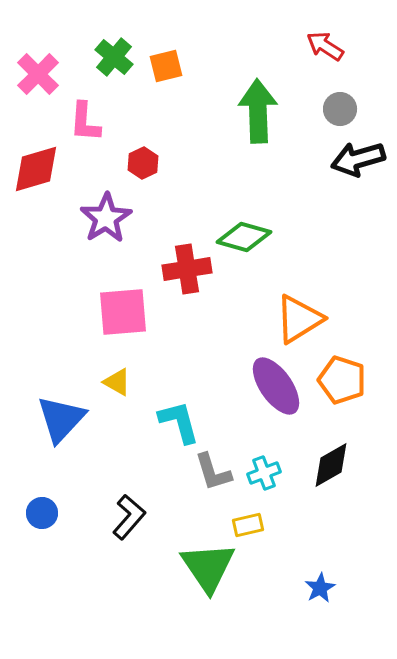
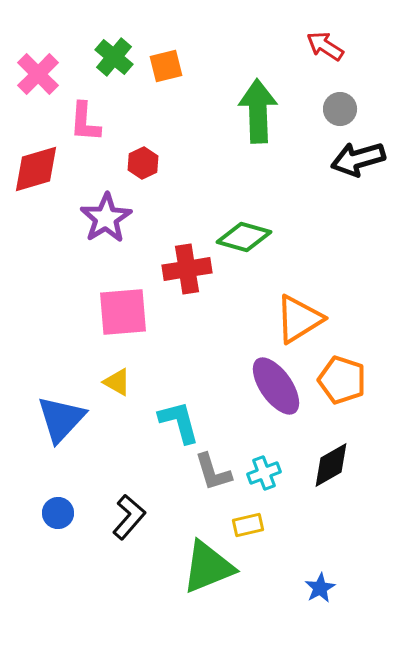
blue circle: moved 16 px right
green triangle: rotated 42 degrees clockwise
